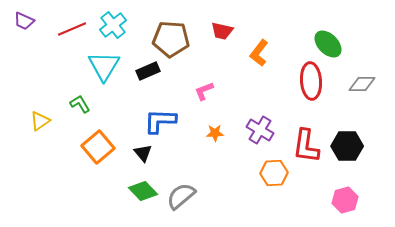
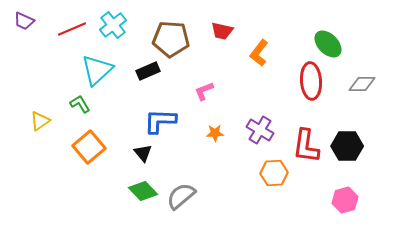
cyan triangle: moved 7 px left, 4 px down; rotated 16 degrees clockwise
orange square: moved 9 px left
